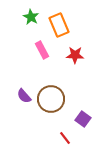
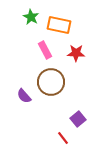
orange rectangle: rotated 55 degrees counterclockwise
pink rectangle: moved 3 px right
red star: moved 1 px right, 2 px up
brown circle: moved 17 px up
purple square: moved 5 px left; rotated 14 degrees clockwise
red line: moved 2 px left
